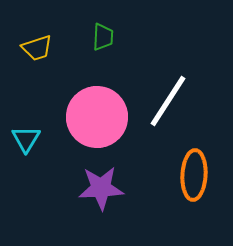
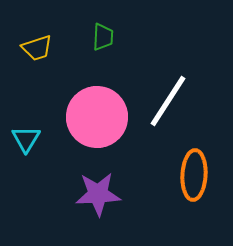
purple star: moved 3 px left, 6 px down
